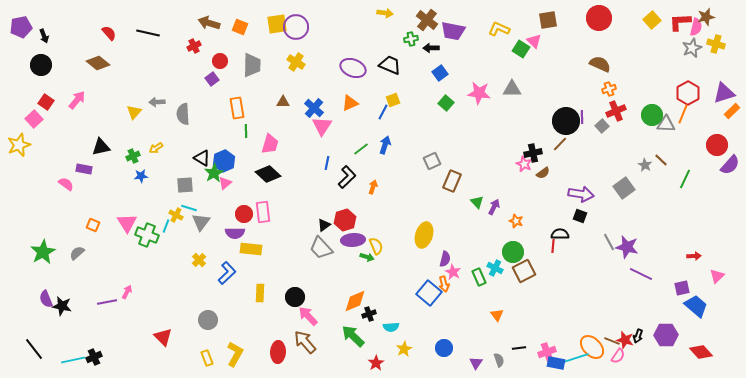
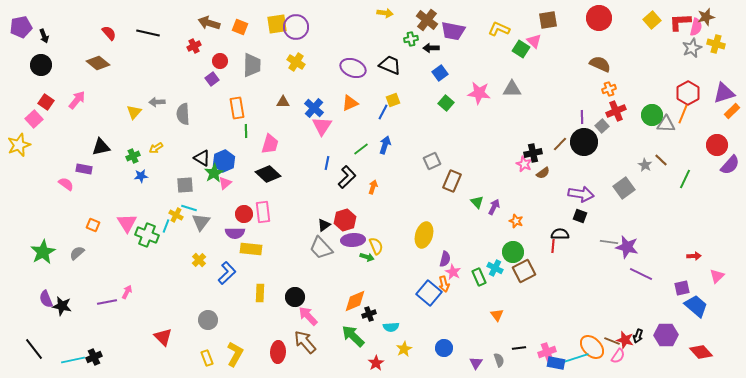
black circle at (566, 121): moved 18 px right, 21 px down
gray line at (609, 242): rotated 54 degrees counterclockwise
